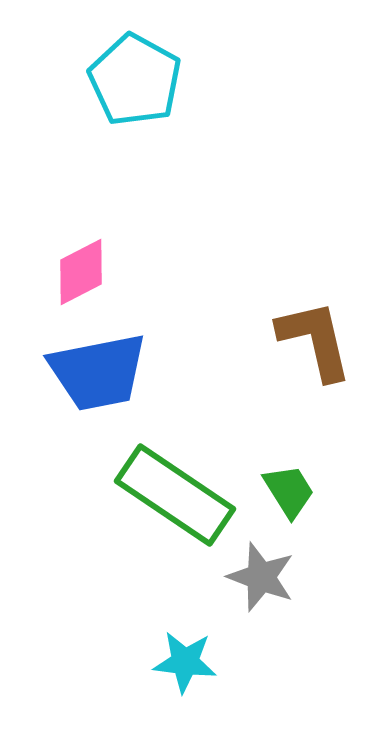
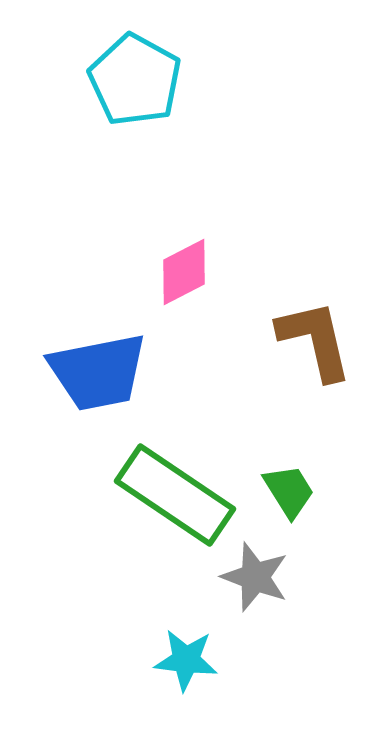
pink diamond: moved 103 px right
gray star: moved 6 px left
cyan star: moved 1 px right, 2 px up
